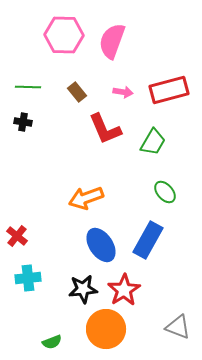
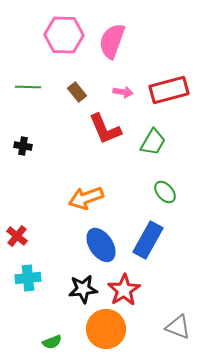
black cross: moved 24 px down
